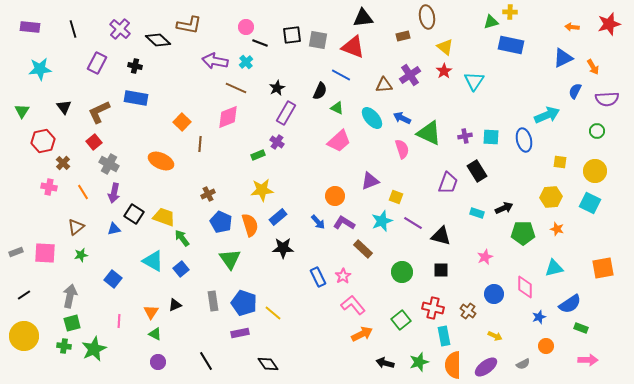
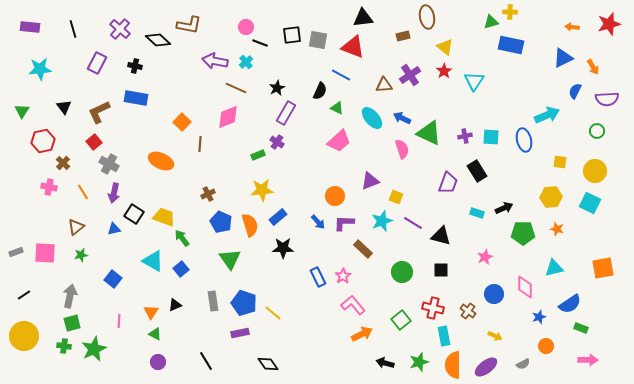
purple L-shape at (344, 223): rotated 30 degrees counterclockwise
